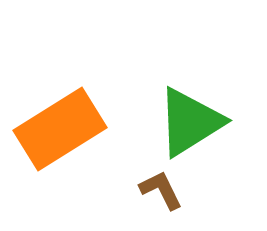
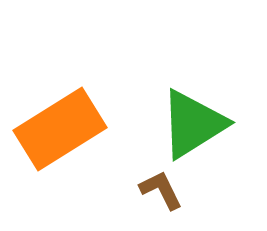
green triangle: moved 3 px right, 2 px down
